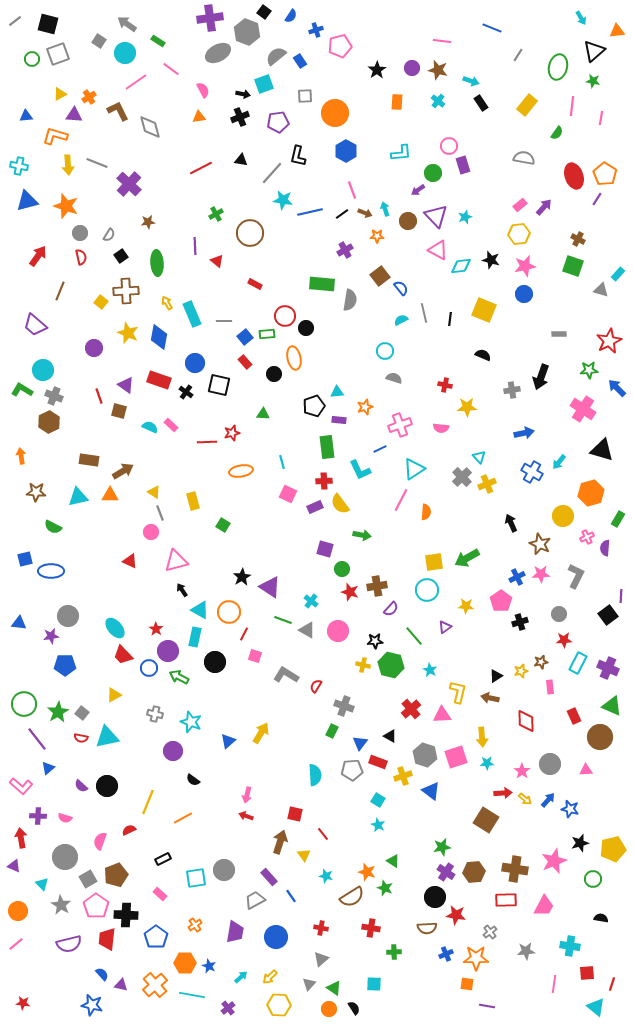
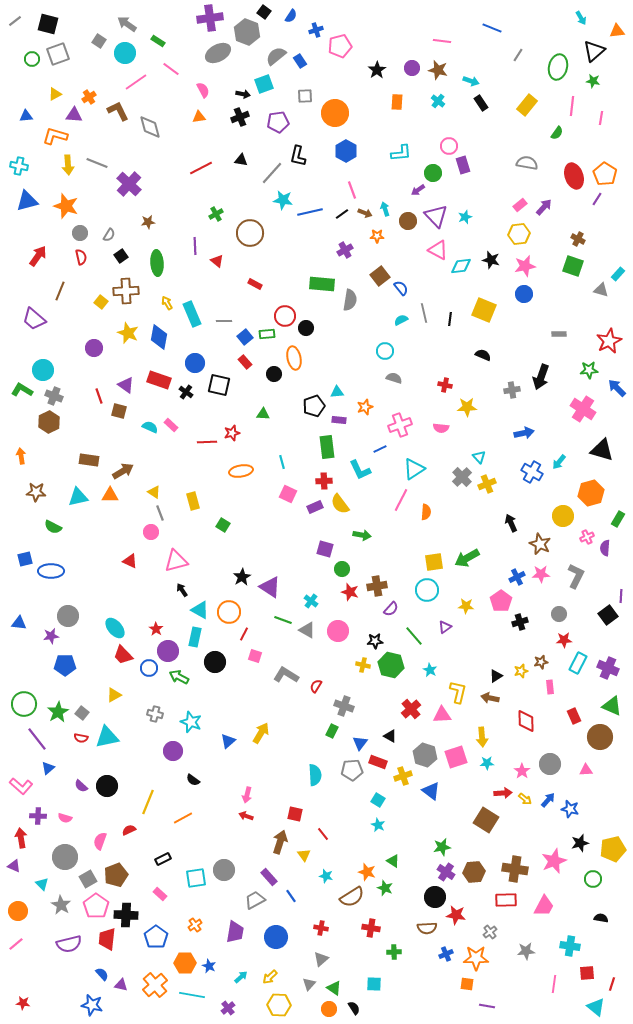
yellow triangle at (60, 94): moved 5 px left
gray semicircle at (524, 158): moved 3 px right, 5 px down
purple trapezoid at (35, 325): moved 1 px left, 6 px up
